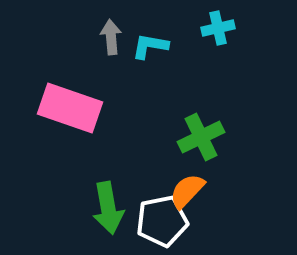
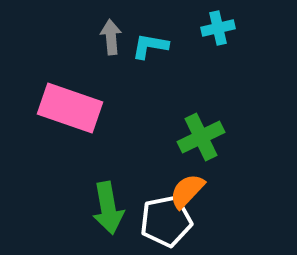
white pentagon: moved 4 px right
